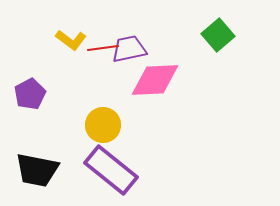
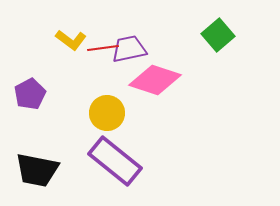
pink diamond: rotated 21 degrees clockwise
yellow circle: moved 4 px right, 12 px up
purple rectangle: moved 4 px right, 9 px up
